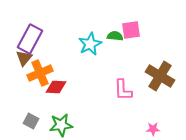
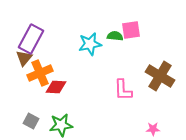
purple rectangle: moved 1 px right
cyan star: rotated 15 degrees clockwise
